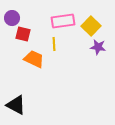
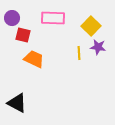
pink rectangle: moved 10 px left, 3 px up; rotated 10 degrees clockwise
red square: moved 1 px down
yellow line: moved 25 px right, 9 px down
black triangle: moved 1 px right, 2 px up
